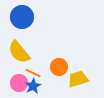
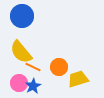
blue circle: moved 1 px up
yellow semicircle: moved 2 px right
orange line: moved 6 px up
